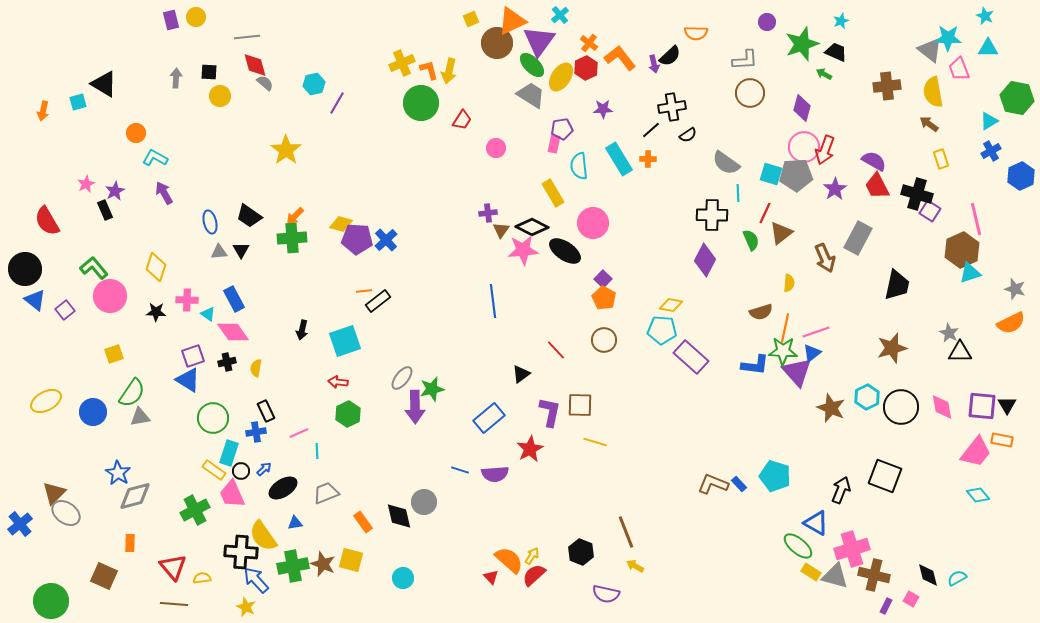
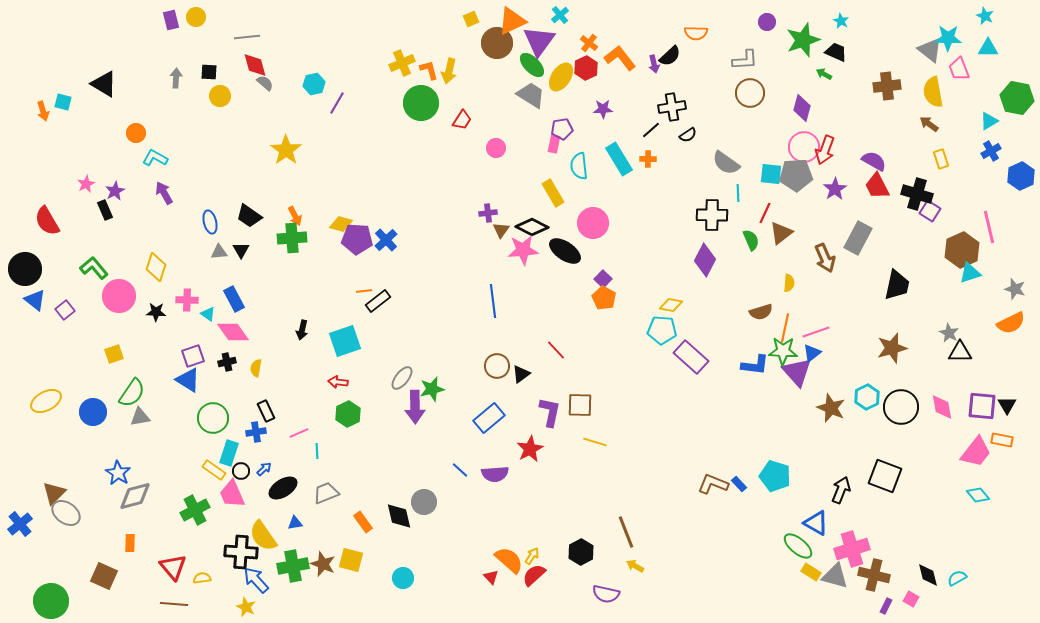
cyan star at (841, 21): rotated 21 degrees counterclockwise
green star at (802, 44): moved 1 px right, 4 px up
cyan square at (78, 102): moved 15 px left; rotated 30 degrees clockwise
orange arrow at (43, 111): rotated 30 degrees counterclockwise
cyan square at (771, 174): rotated 10 degrees counterclockwise
orange arrow at (295, 216): rotated 72 degrees counterclockwise
pink line at (976, 219): moved 13 px right, 8 px down
pink circle at (110, 296): moved 9 px right
brown circle at (604, 340): moved 107 px left, 26 px down
blue line at (460, 470): rotated 24 degrees clockwise
black hexagon at (581, 552): rotated 10 degrees clockwise
